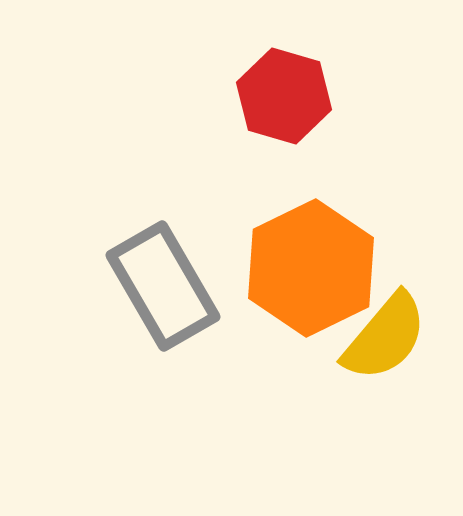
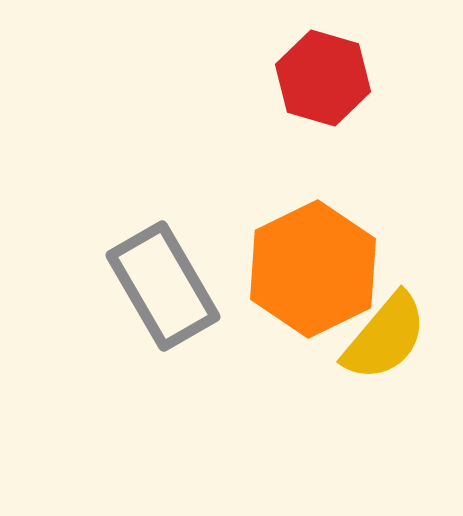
red hexagon: moved 39 px right, 18 px up
orange hexagon: moved 2 px right, 1 px down
